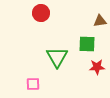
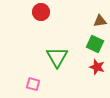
red circle: moved 1 px up
green square: moved 8 px right; rotated 24 degrees clockwise
red star: rotated 21 degrees clockwise
pink square: rotated 16 degrees clockwise
